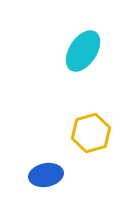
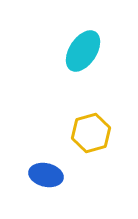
blue ellipse: rotated 24 degrees clockwise
